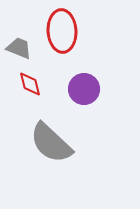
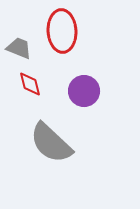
purple circle: moved 2 px down
